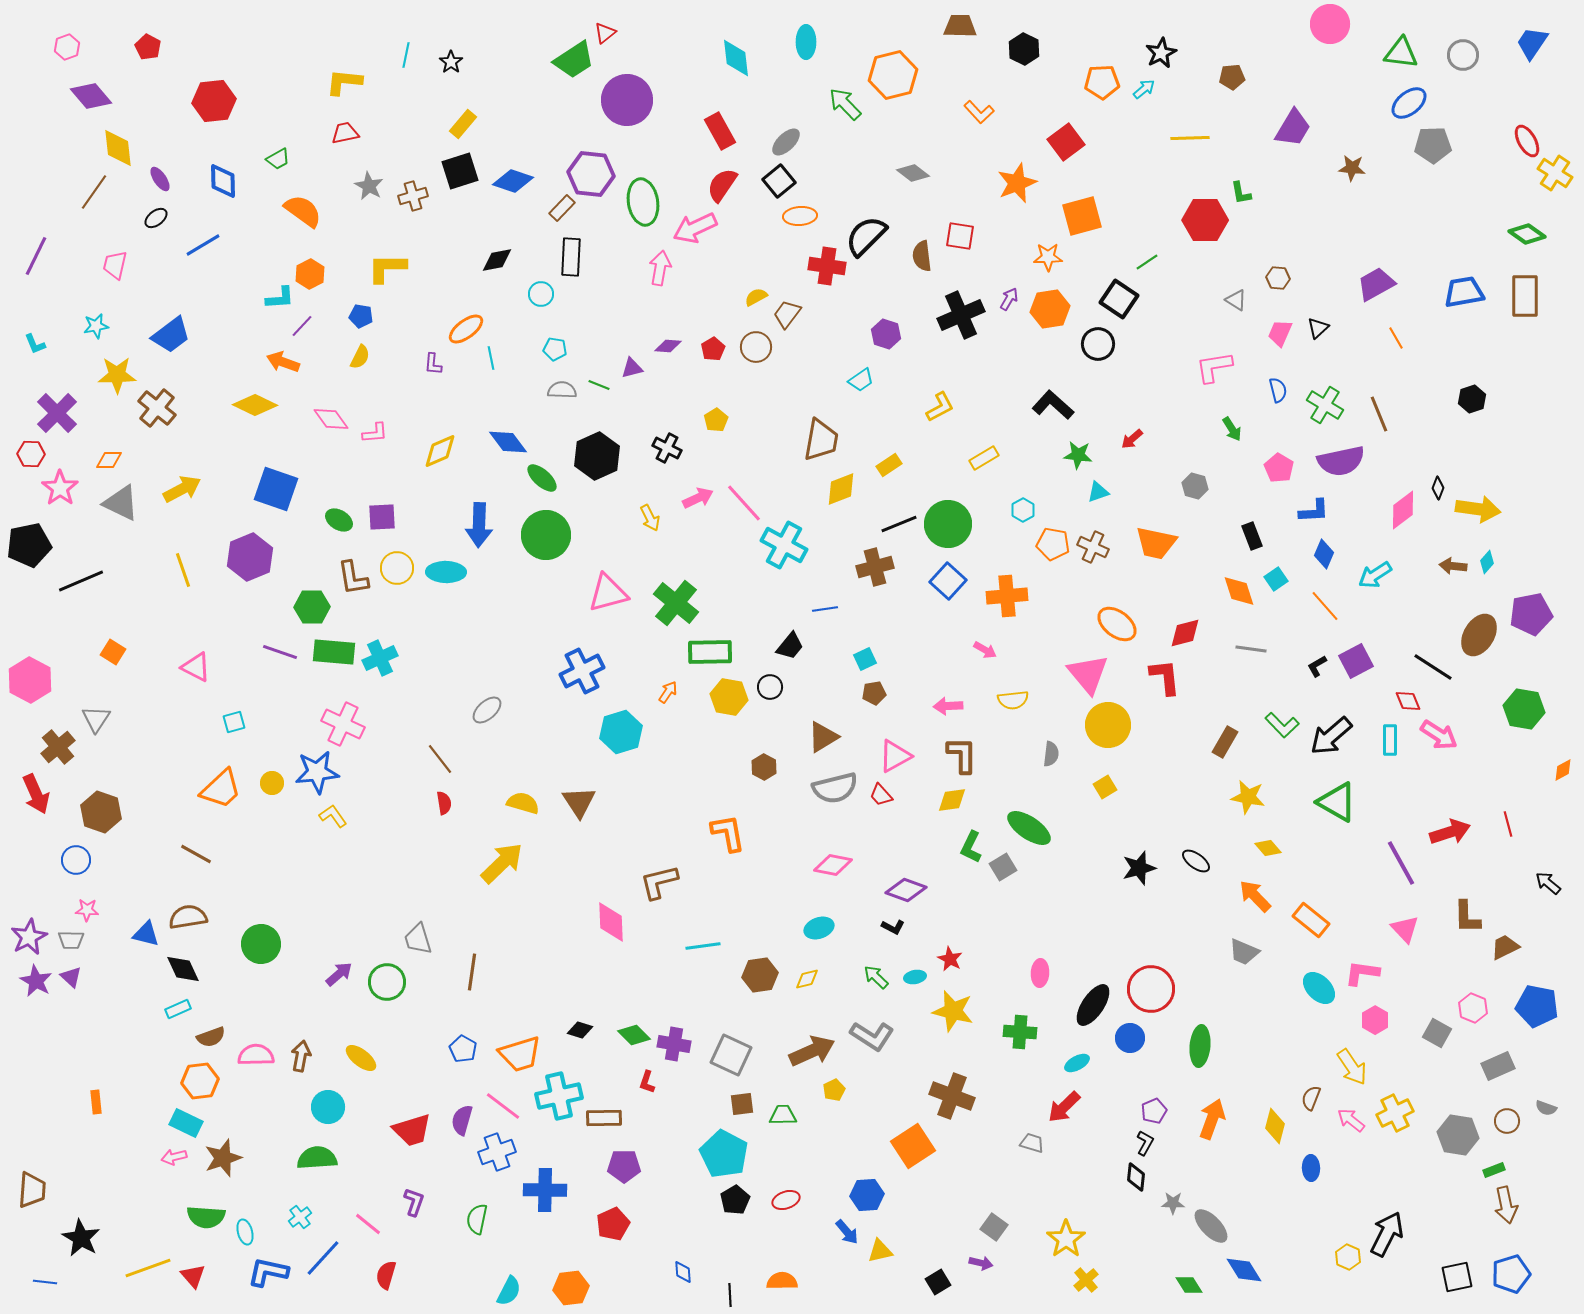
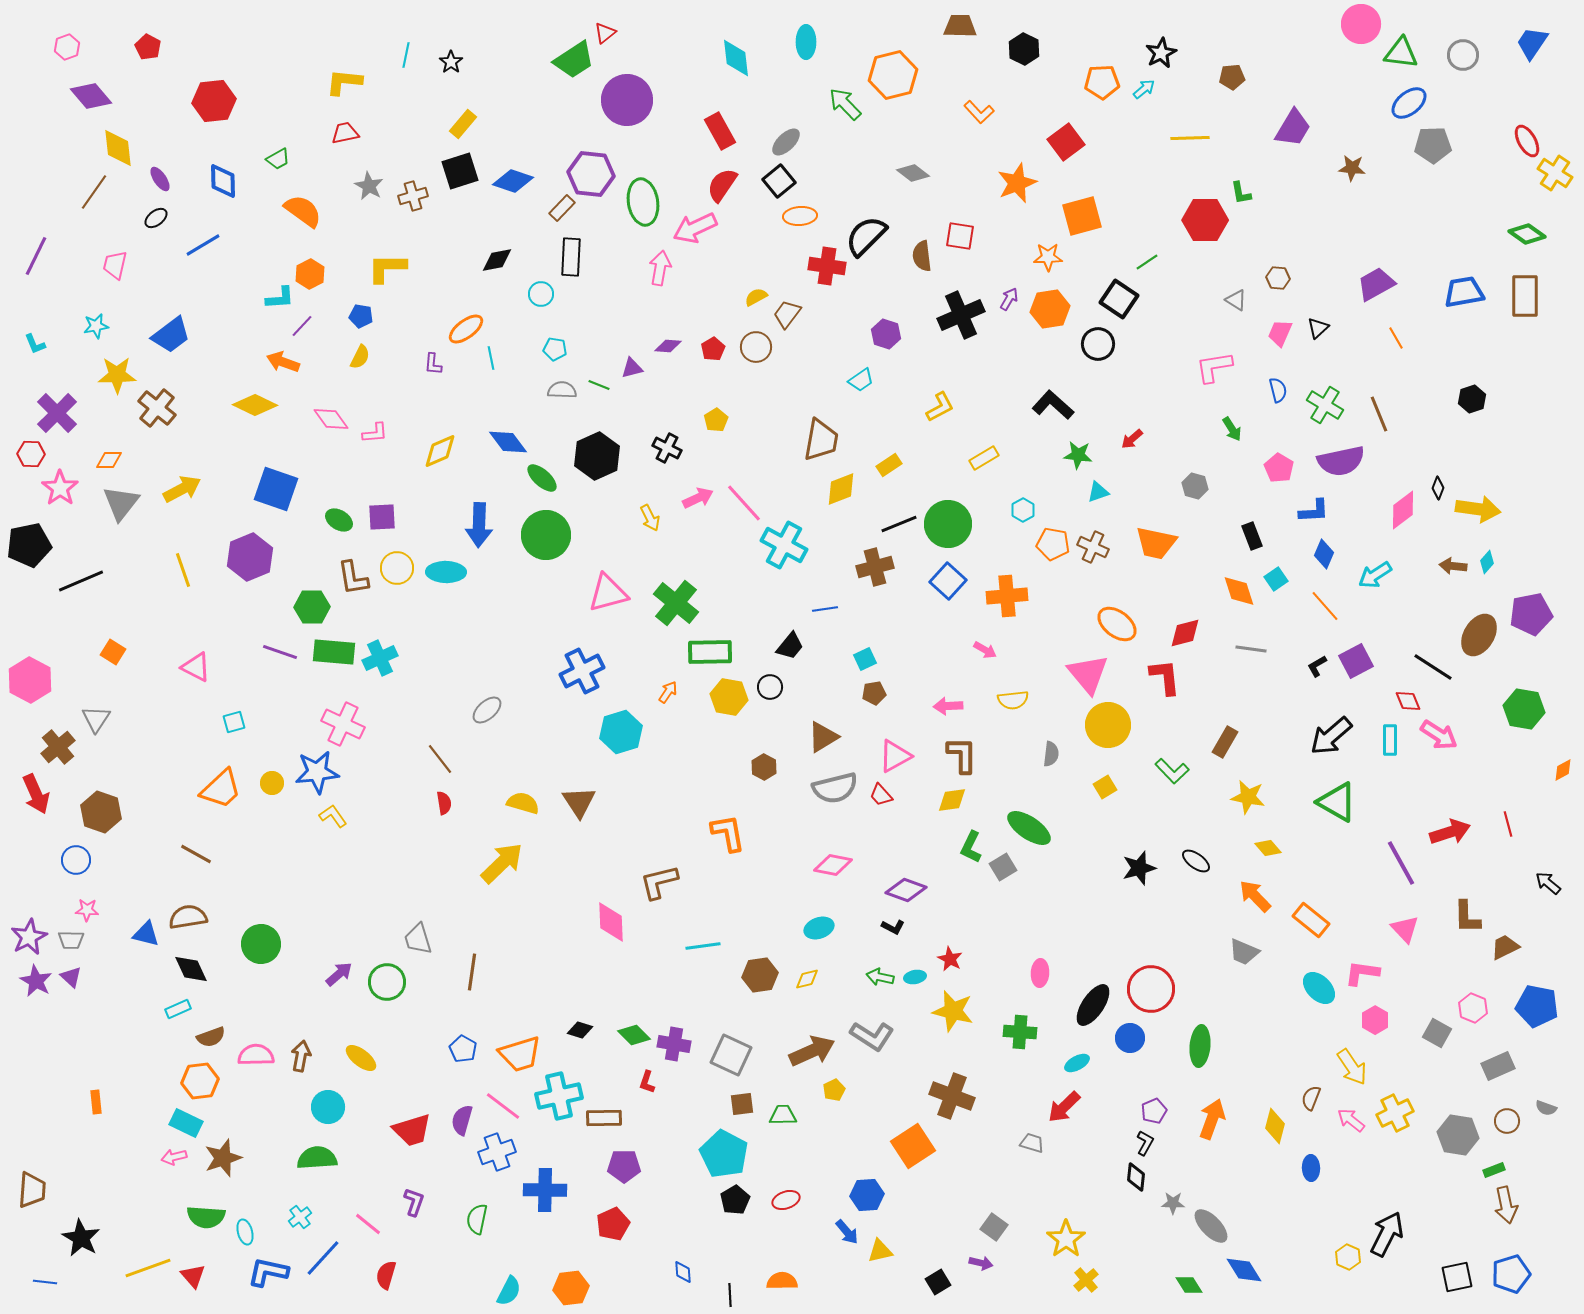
pink circle at (1330, 24): moved 31 px right
gray triangle at (121, 503): rotated 42 degrees clockwise
green L-shape at (1282, 725): moved 110 px left, 46 px down
black diamond at (183, 969): moved 8 px right
green arrow at (876, 977): moved 4 px right; rotated 32 degrees counterclockwise
